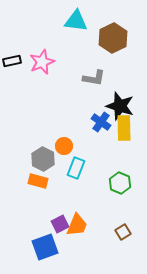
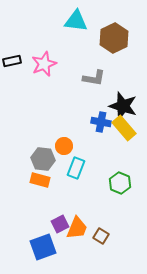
brown hexagon: moved 1 px right
pink star: moved 2 px right, 2 px down
black star: moved 3 px right
blue cross: rotated 24 degrees counterclockwise
yellow rectangle: rotated 40 degrees counterclockwise
gray hexagon: rotated 20 degrees counterclockwise
orange rectangle: moved 2 px right, 1 px up
orange trapezoid: moved 3 px down
brown square: moved 22 px left, 4 px down; rotated 28 degrees counterclockwise
blue square: moved 2 px left
